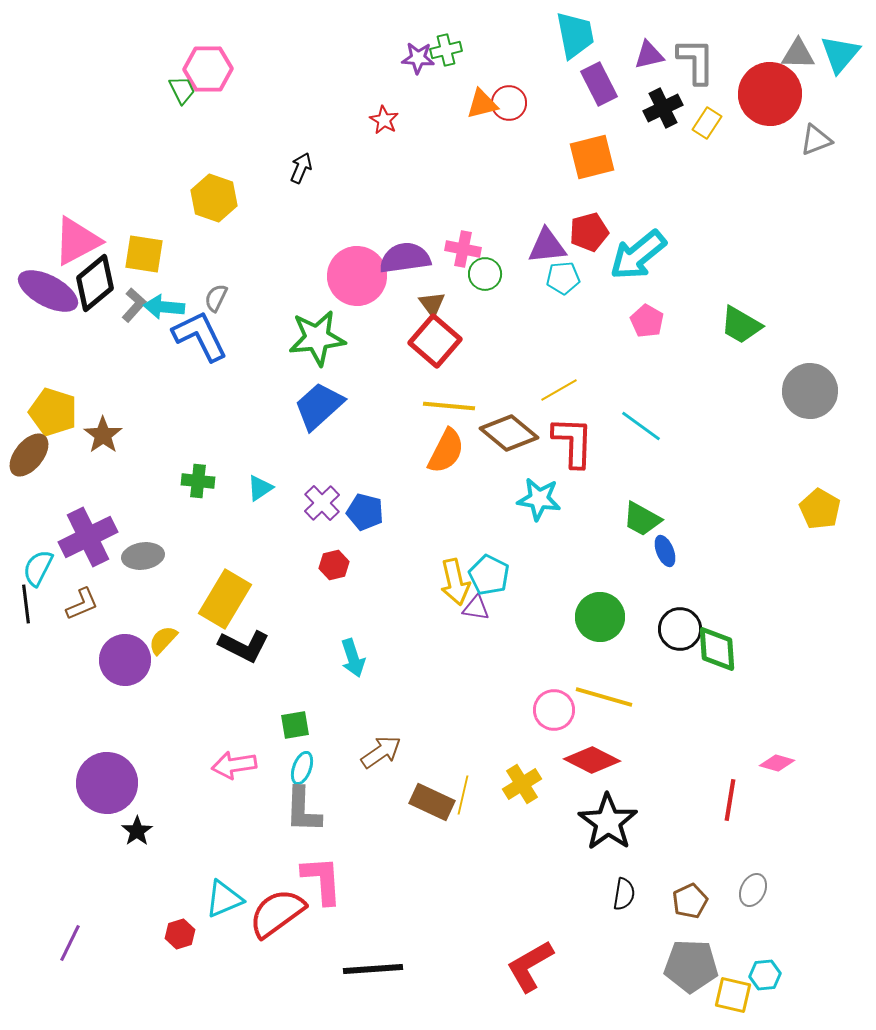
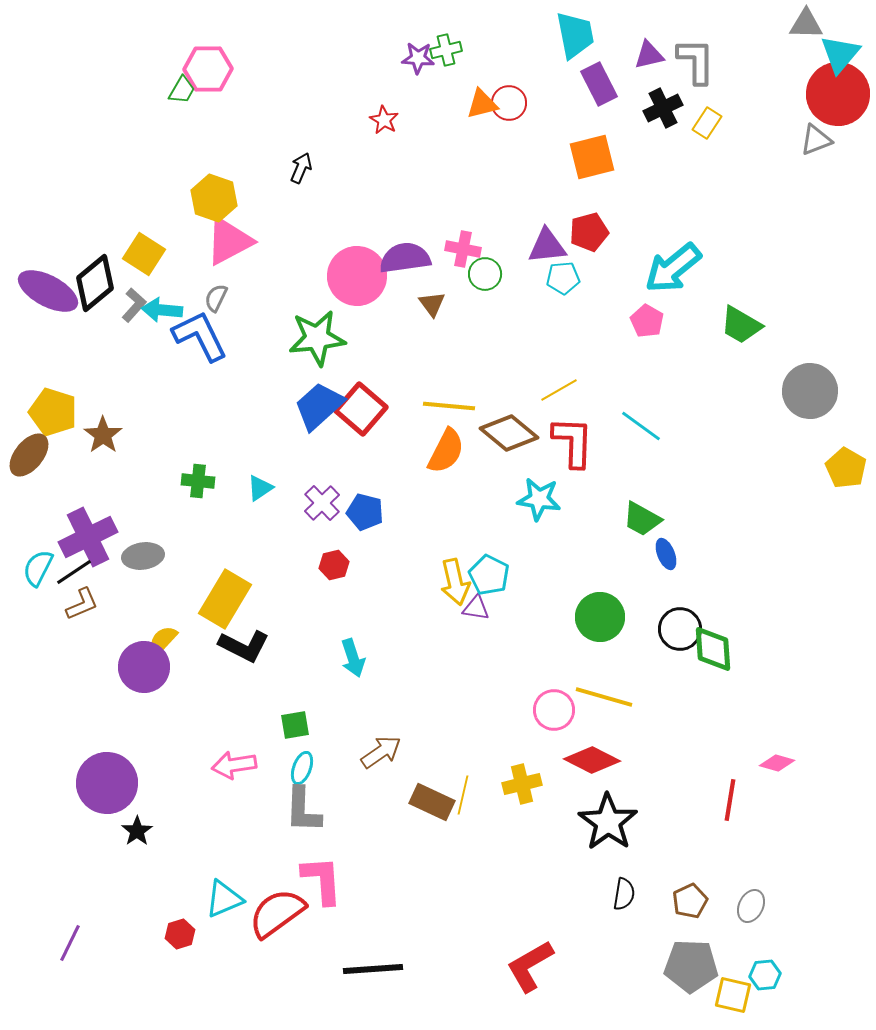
gray triangle at (798, 54): moved 8 px right, 30 px up
green trapezoid at (182, 90): rotated 56 degrees clockwise
red circle at (770, 94): moved 68 px right
pink triangle at (77, 241): moved 152 px right
yellow square at (144, 254): rotated 24 degrees clockwise
cyan arrow at (638, 255): moved 35 px right, 13 px down
cyan arrow at (164, 307): moved 2 px left, 3 px down
red square at (435, 341): moved 74 px left, 68 px down
yellow pentagon at (820, 509): moved 26 px right, 41 px up
blue ellipse at (665, 551): moved 1 px right, 3 px down
black line at (26, 604): moved 48 px right, 32 px up; rotated 63 degrees clockwise
green diamond at (717, 649): moved 4 px left
purple circle at (125, 660): moved 19 px right, 7 px down
yellow cross at (522, 784): rotated 18 degrees clockwise
gray ellipse at (753, 890): moved 2 px left, 16 px down
